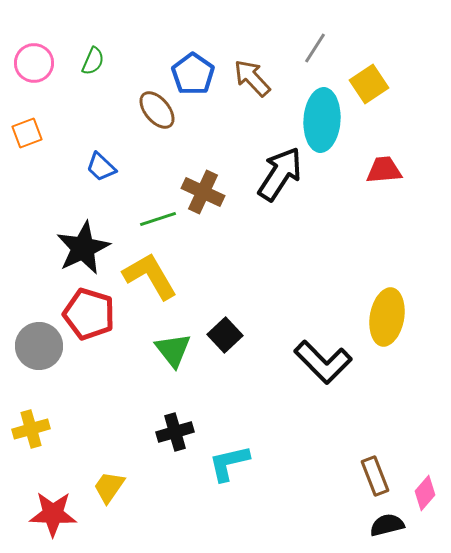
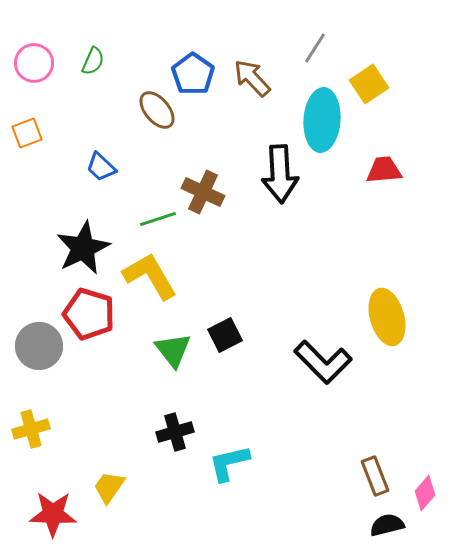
black arrow: rotated 144 degrees clockwise
yellow ellipse: rotated 26 degrees counterclockwise
black square: rotated 16 degrees clockwise
